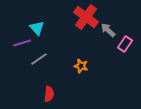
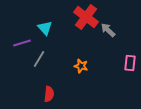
cyan triangle: moved 8 px right
pink rectangle: moved 5 px right, 19 px down; rotated 28 degrees counterclockwise
gray line: rotated 24 degrees counterclockwise
